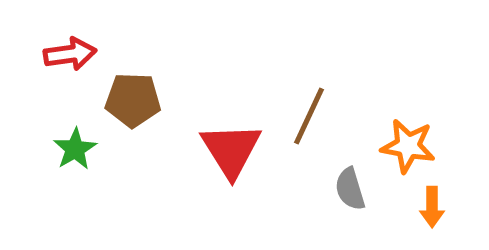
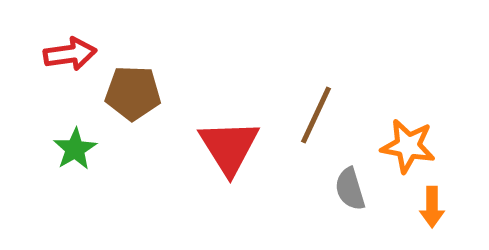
brown pentagon: moved 7 px up
brown line: moved 7 px right, 1 px up
red triangle: moved 2 px left, 3 px up
